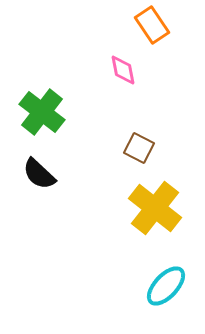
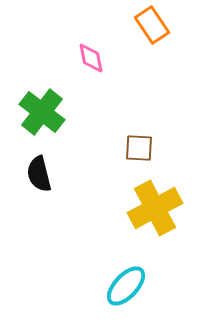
pink diamond: moved 32 px left, 12 px up
brown square: rotated 24 degrees counterclockwise
black semicircle: rotated 33 degrees clockwise
yellow cross: rotated 24 degrees clockwise
cyan ellipse: moved 40 px left
